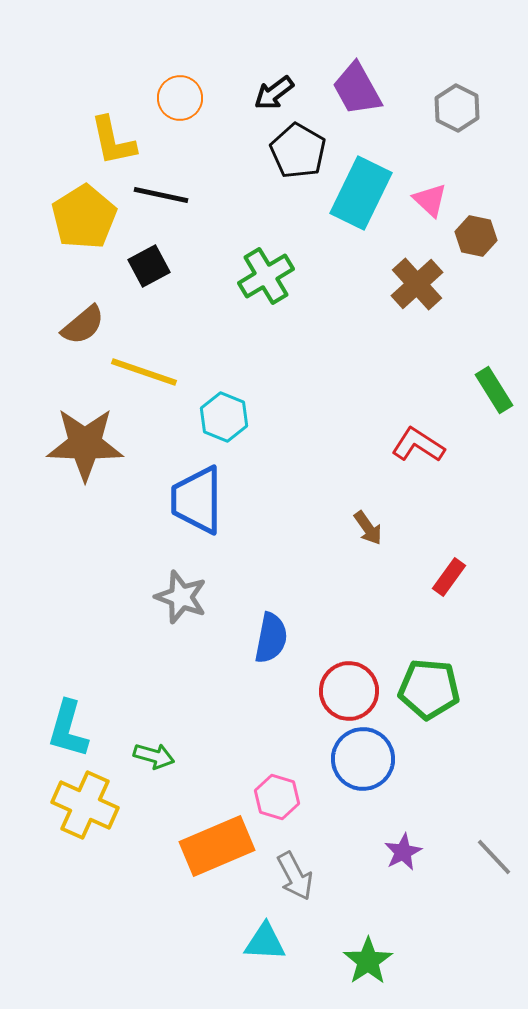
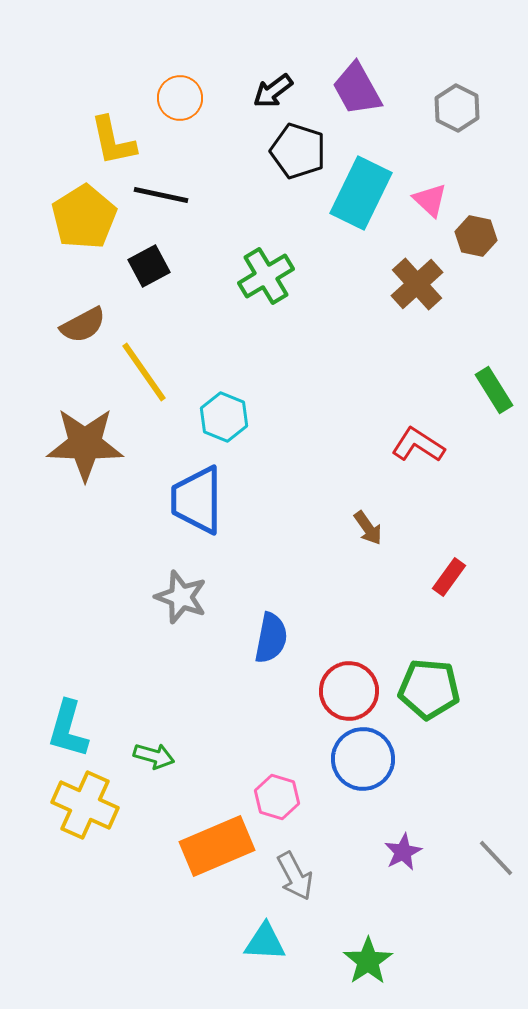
black arrow: moved 1 px left, 2 px up
black pentagon: rotated 12 degrees counterclockwise
brown semicircle: rotated 12 degrees clockwise
yellow line: rotated 36 degrees clockwise
gray line: moved 2 px right, 1 px down
